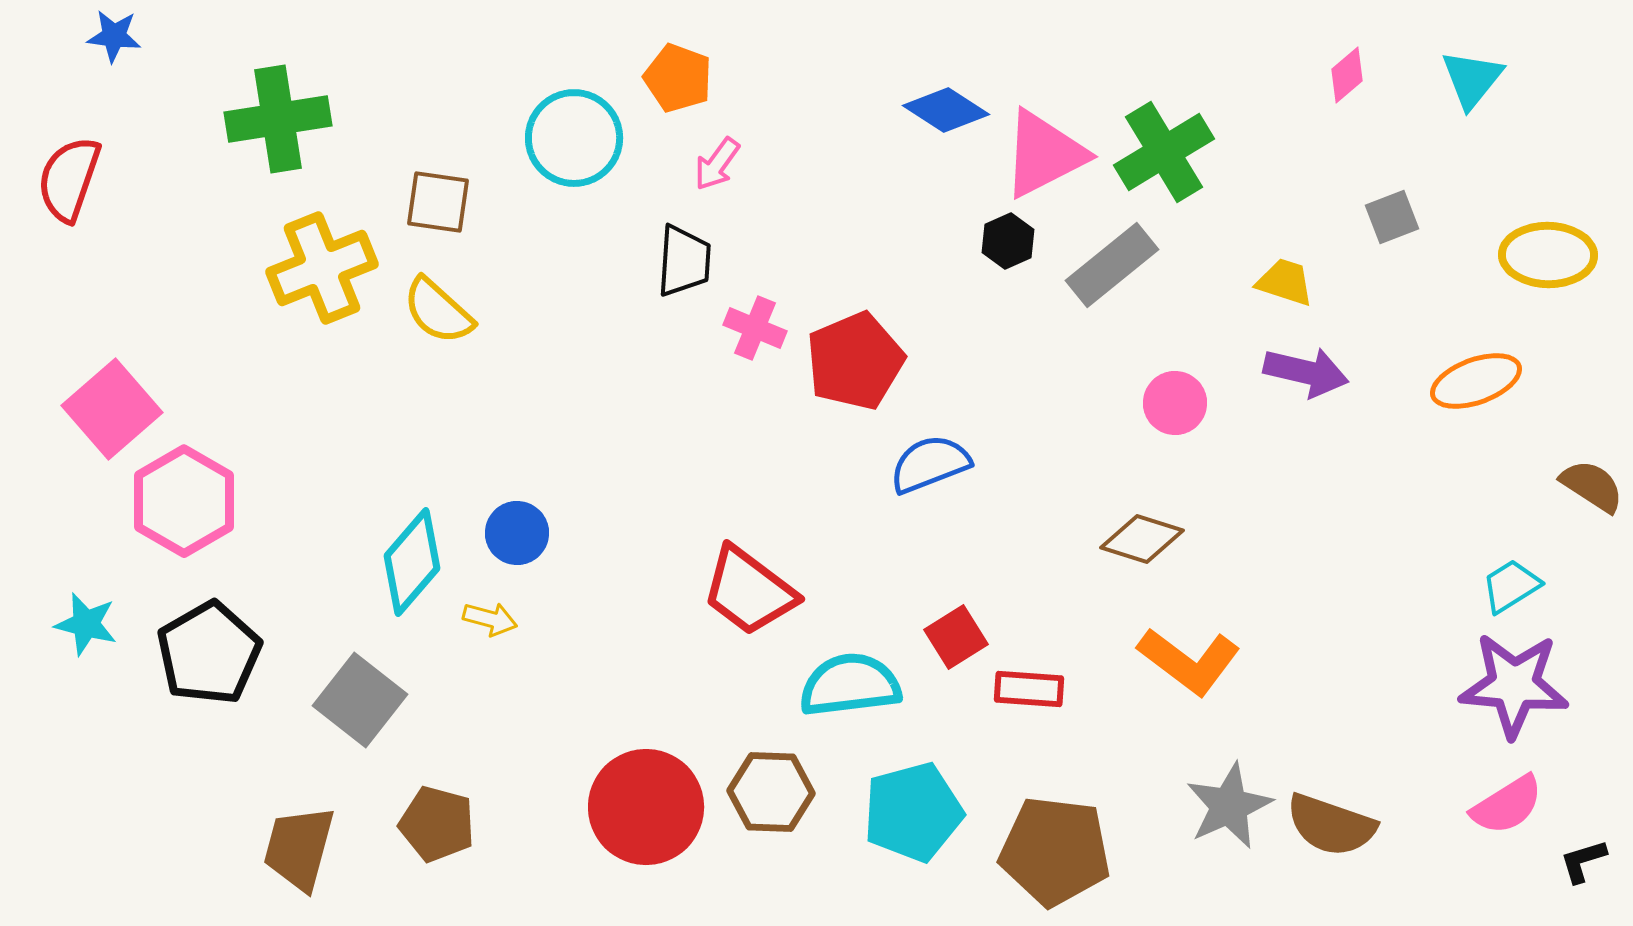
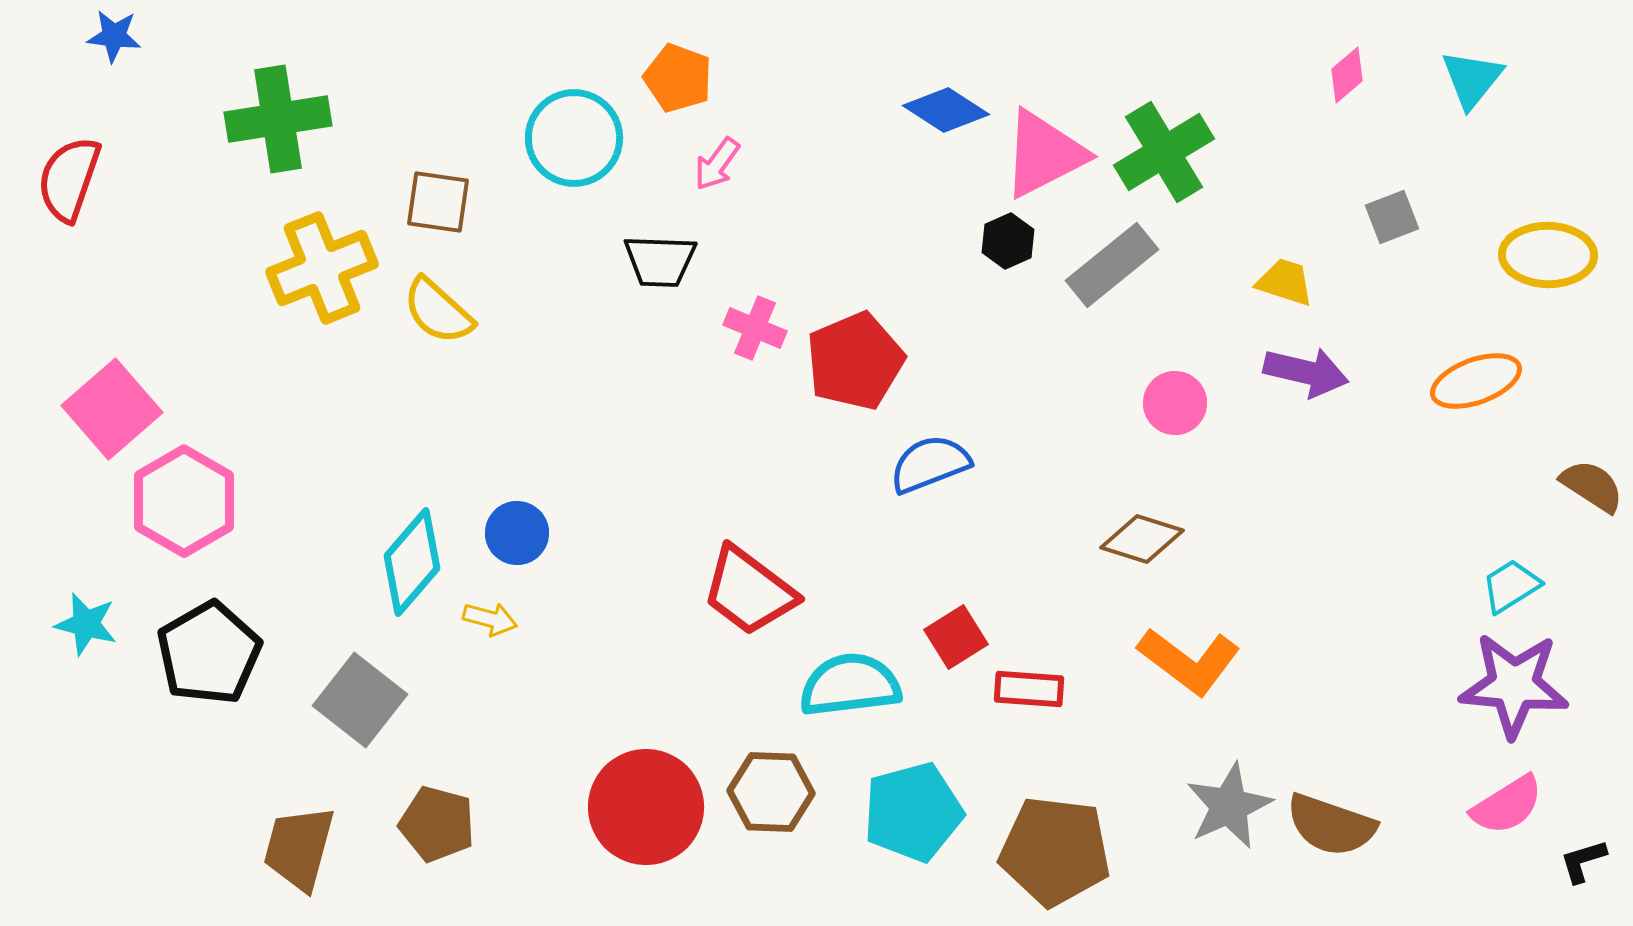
black trapezoid at (684, 261): moved 24 px left; rotated 88 degrees clockwise
